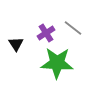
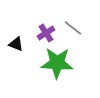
black triangle: rotated 35 degrees counterclockwise
